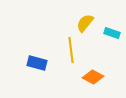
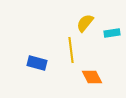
cyan rectangle: rotated 28 degrees counterclockwise
orange diamond: moved 1 px left; rotated 35 degrees clockwise
